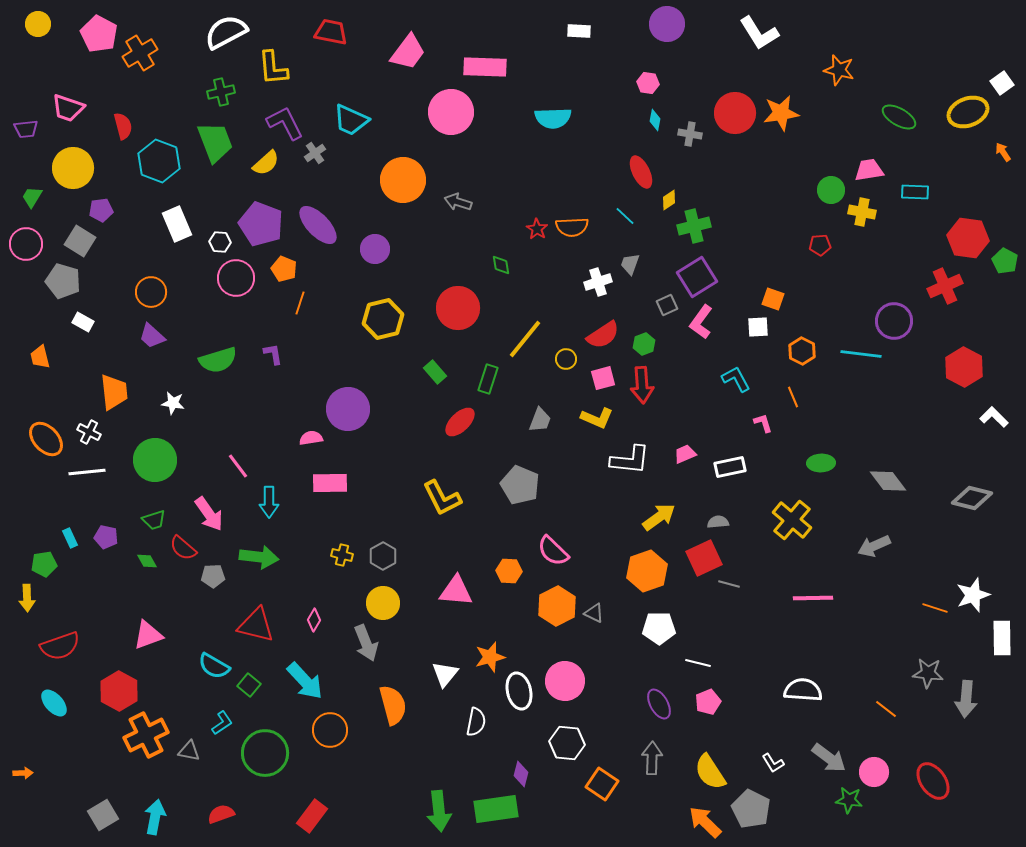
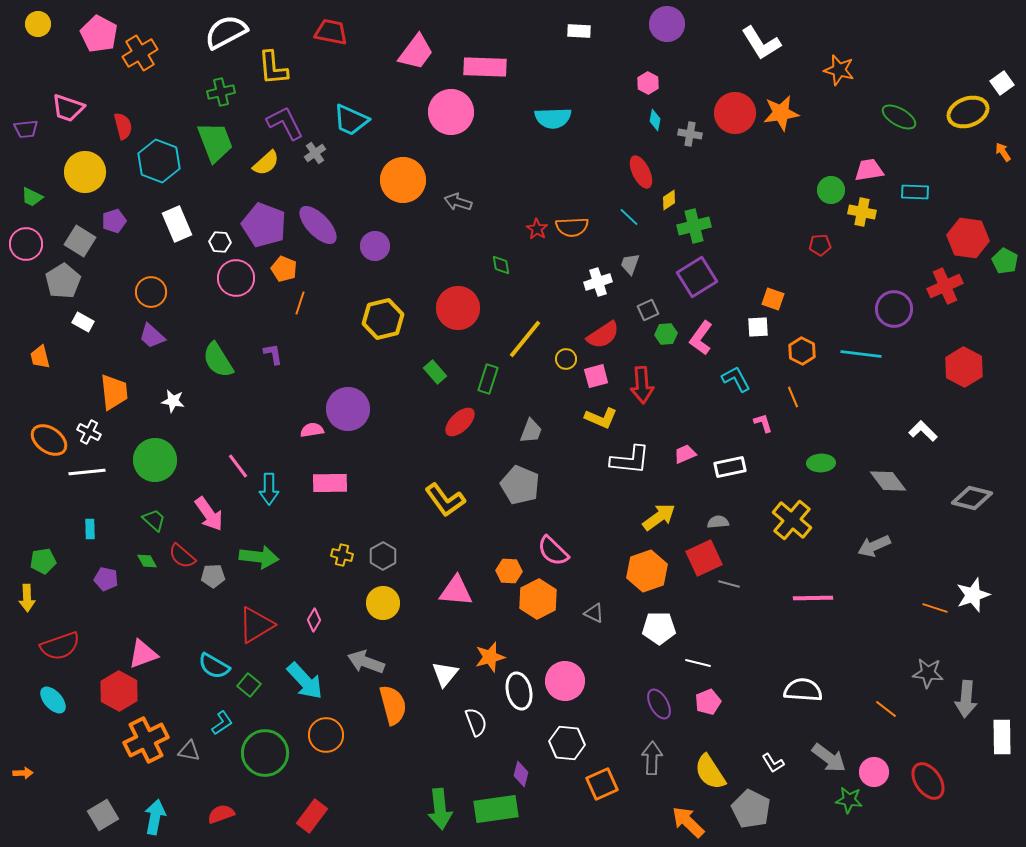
white L-shape at (759, 33): moved 2 px right, 10 px down
pink trapezoid at (408, 52): moved 8 px right
pink hexagon at (648, 83): rotated 20 degrees clockwise
yellow circle at (73, 168): moved 12 px right, 4 px down
green trapezoid at (32, 197): rotated 95 degrees counterclockwise
purple pentagon at (101, 210): moved 13 px right, 11 px down; rotated 10 degrees counterclockwise
cyan line at (625, 216): moved 4 px right, 1 px down
purple pentagon at (261, 224): moved 3 px right, 1 px down
purple circle at (375, 249): moved 3 px up
gray pentagon at (63, 281): rotated 24 degrees clockwise
gray square at (667, 305): moved 19 px left, 5 px down
purple circle at (894, 321): moved 12 px up
pink L-shape at (701, 322): moved 16 px down
green hexagon at (644, 344): moved 22 px right, 10 px up; rotated 15 degrees clockwise
green semicircle at (218, 360): rotated 75 degrees clockwise
pink square at (603, 378): moved 7 px left, 2 px up
white star at (173, 403): moved 2 px up
white L-shape at (994, 417): moved 71 px left, 14 px down
yellow L-shape at (597, 418): moved 4 px right
gray trapezoid at (540, 420): moved 9 px left, 11 px down
pink semicircle at (311, 438): moved 1 px right, 8 px up
orange ellipse at (46, 439): moved 3 px right, 1 px down; rotated 12 degrees counterclockwise
yellow L-shape at (442, 498): moved 3 px right, 2 px down; rotated 9 degrees counterclockwise
cyan arrow at (269, 502): moved 13 px up
green trapezoid at (154, 520): rotated 120 degrees counterclockwise
purple pentagon at (106, 537): moved 42 px down
cyan rectangle at (70, 538): moved 20 px right, 9 px up; rotated 24 degrees clockwise
red semicircle at (183, 548): moved 1 px left, 8 px down
green pentagon at (44, 564): moved 1 px left, 3 px up
orange hexagon at (557, 606): moved 19 px left, 7 px up
red triangle at (256, 625): rotated 45 degrees counterclockwise
pink triangle at (148, 635): moved 5 px left, 19 px down
white rectangle at (1002, 638): moved 99 px down
gray arrow at (366, 643): moved 19 px down; rotated 132 degrees clockwise
cyan ellipse at (54, 703): moved 1 px left, 3 px up
white semicircle at (476, 722): rotated 32 degrees counterclockwise
orange circle at (330, 730): moved 4 px left, 5 px down
orange cross at (146, 735): moved 5 px down
red ellipse at (933, 781): moved 5 px left
orange square at (602, 784): rotated 32 degrees clockwise
green arrow at (439, 811): moved 1 px right, 2 px up
orange arrow at (705, 822): moved 17 px left
